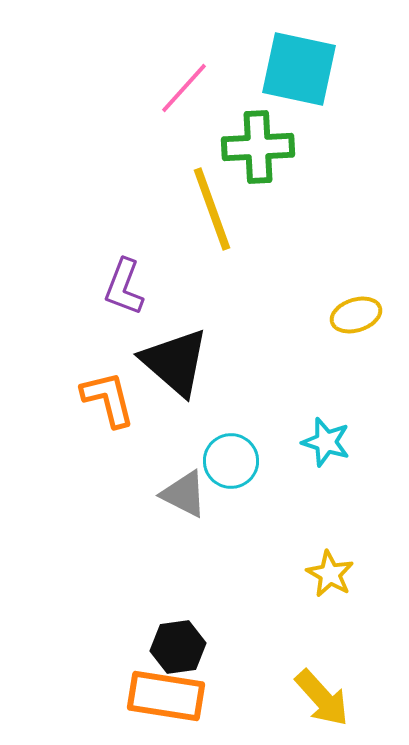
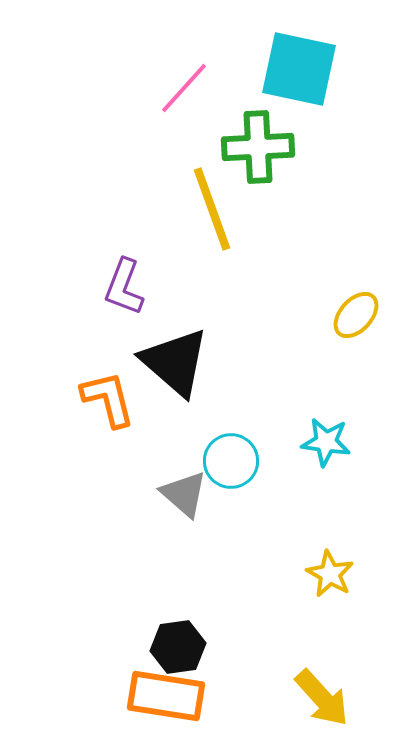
yellow ellipse: rotated 30 degrees counterclockwise
cyan star: rotated 9 degrees counterclockwise
gray triangle: rotated 14 degrees clockwise
